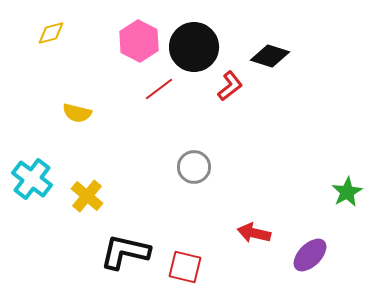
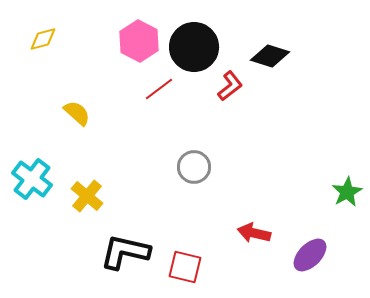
yellow diamond: moved 8 px left, 6 px down
yellow semicircle: rotated 152 degrees counterclockwise
